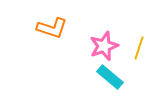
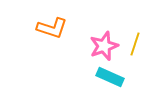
yellow line: moved 4 px left, 4 px up
cyan rectangle: rotated 16 degrees counterclockwise
